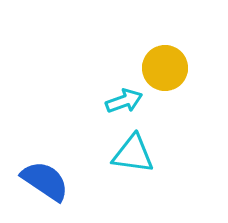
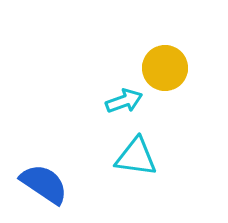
cyan triangle: moved 3 px right, 3 px down
blue semicircle: moved 1 px left, 3 px down
